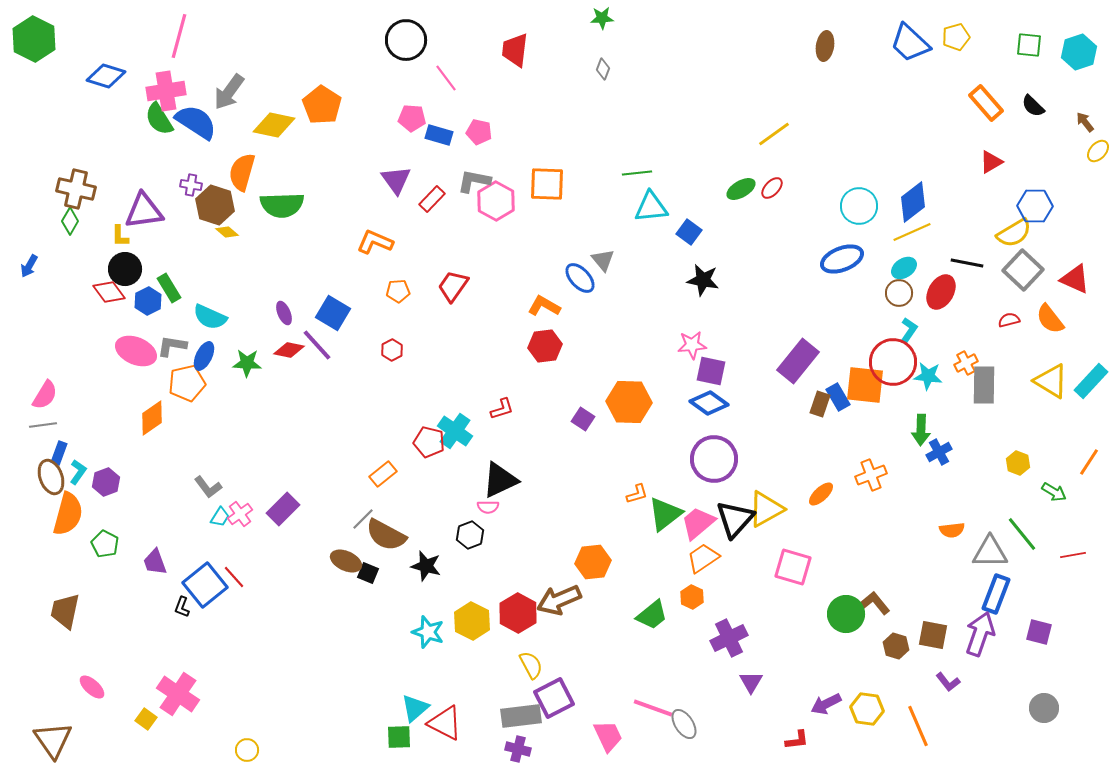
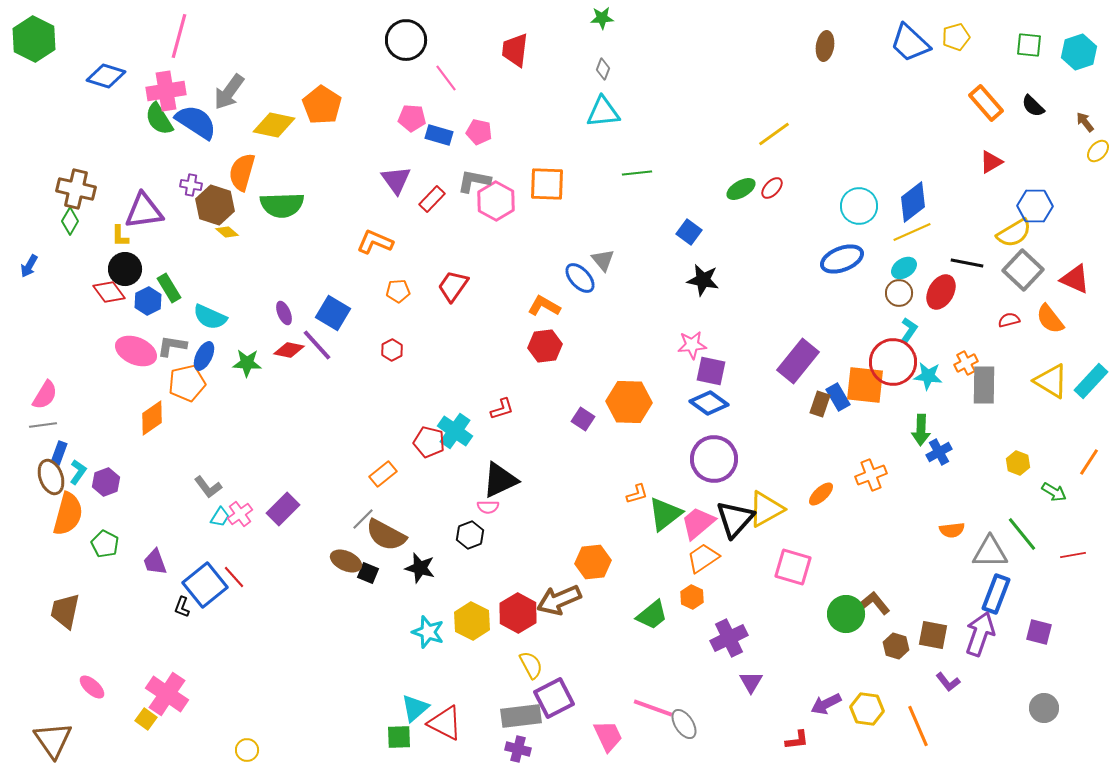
cyan triangle at (651, 207): moved 48 px left, 95 px up
black star at (426, 566): moved 6 px left, 2 px down
pink cross at (178, 694): moved 11 px left
